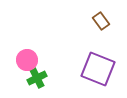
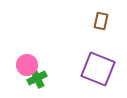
brown rectangle: rotated 48 degrees clockwise
pink circle: moved 5 px down
